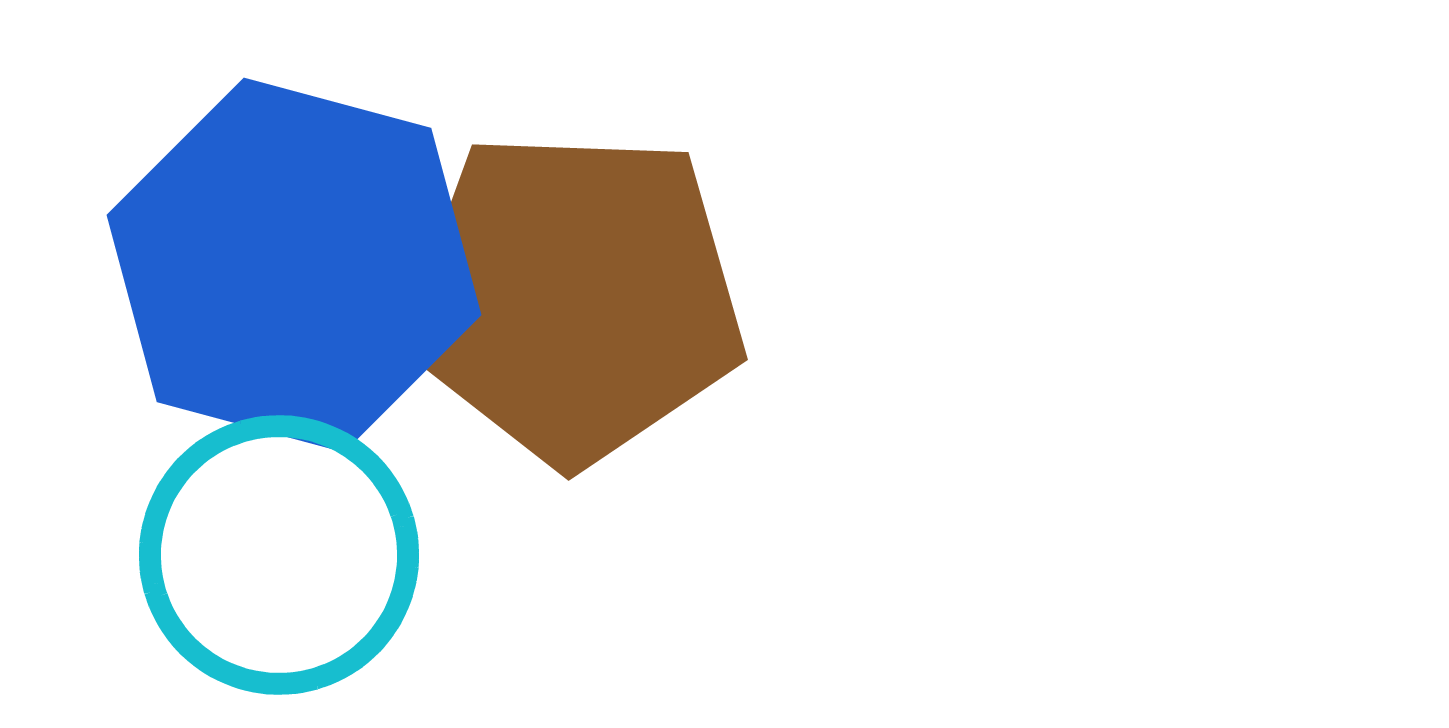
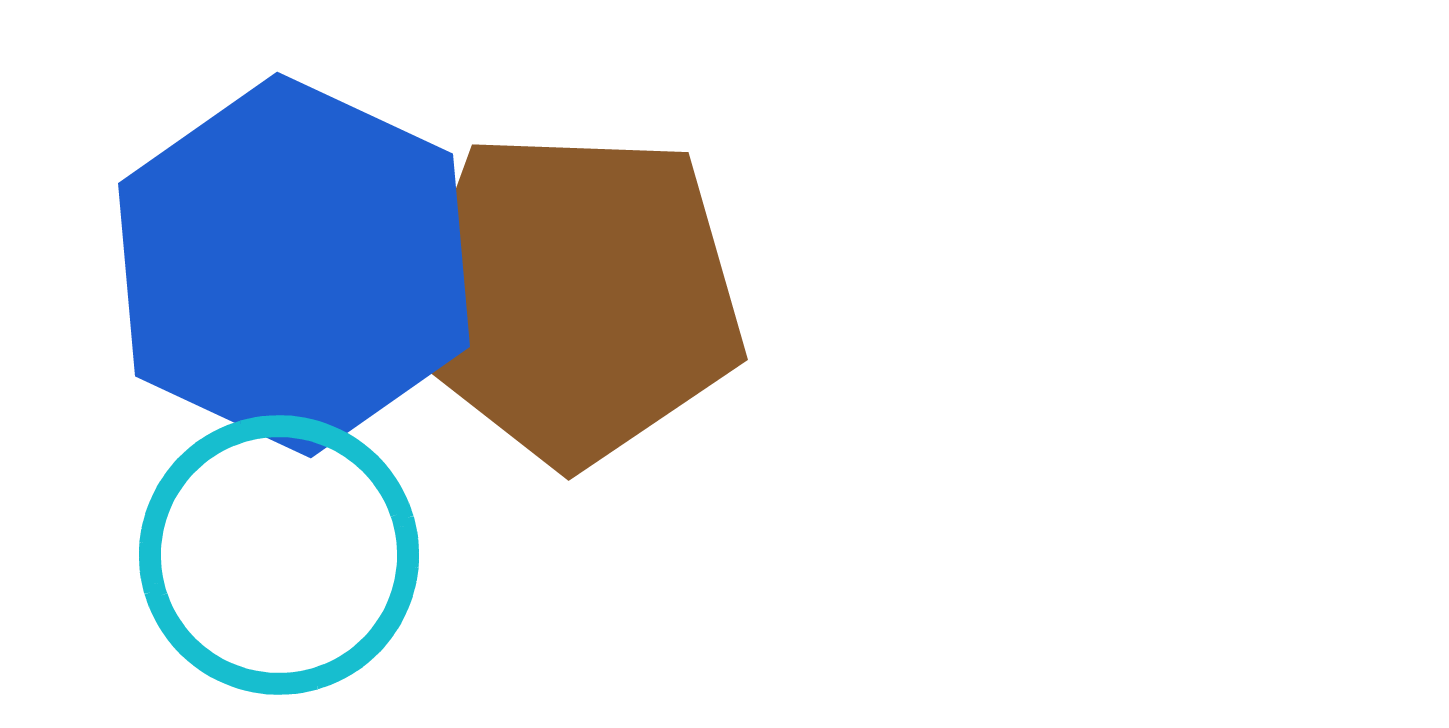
blue hexagon: rotated 10 degrees clockwise
